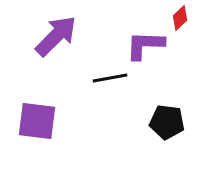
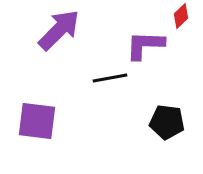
red diamond: moved 1 px right, 2 px up
purple arrow: moved 3 px right, 6 px up
